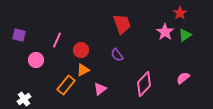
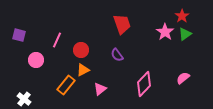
red star: moved 2 px right, 3 px down
green triangle: moved 1 px up
white cross: rotated 16 degrees counterclockwise
